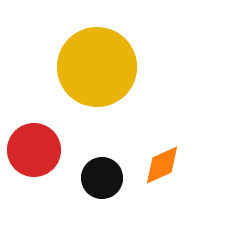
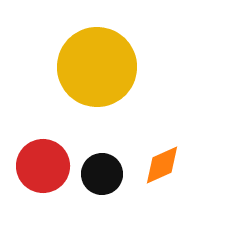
red circle: moved 9 px right, 16 px down
black circle: moved 4 px up
